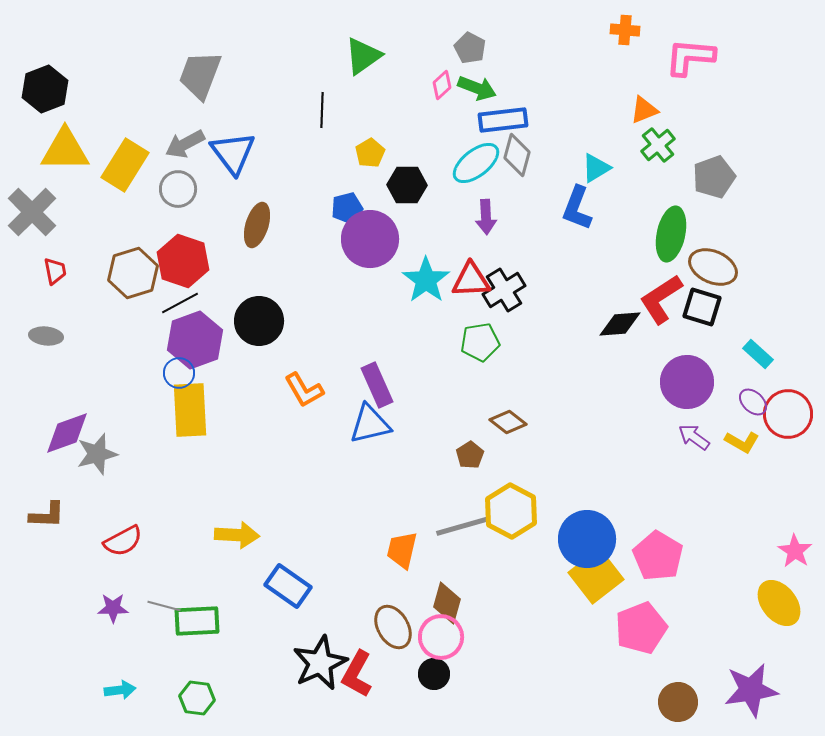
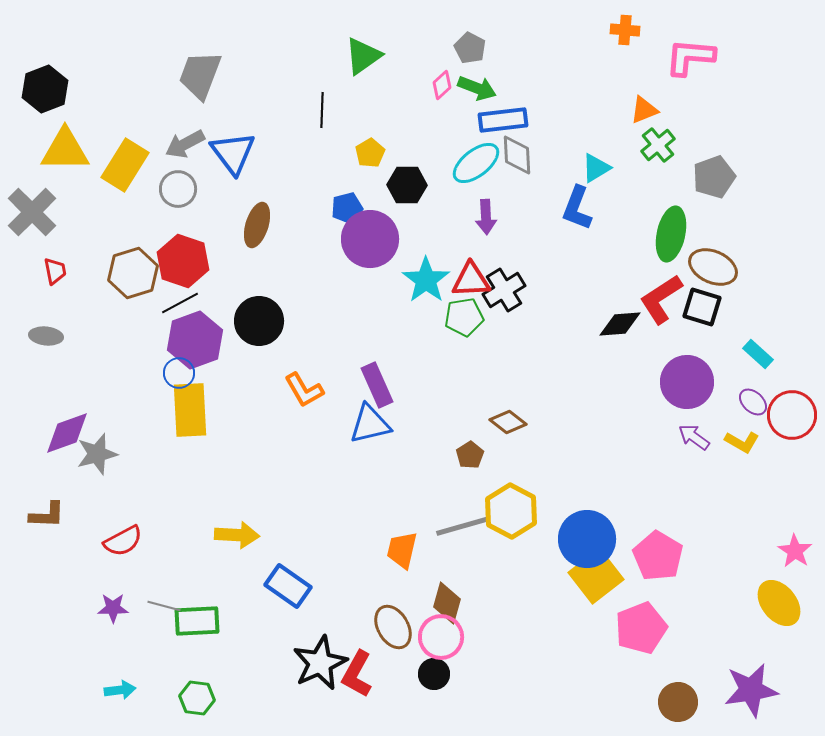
gray diamond at (517, 155): rotated 18 degrees counterclockwise
green pentagon at (480, 342): moved 16 px left, 25 px up
red circle at (788, 414): moved 4 px right, 1 px down
